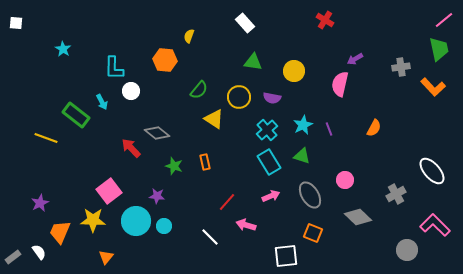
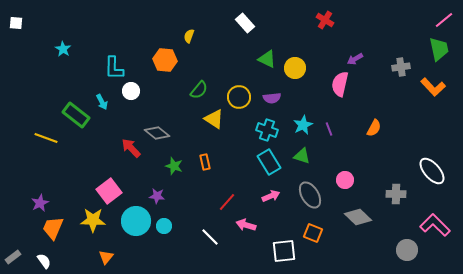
green triangle at (253, 62): moved 14 px right, 3 px up; rotated 18 degrees clockwise
yellow circle at (294, 71): moved 1 px right, 3 px up
purple semicircle at (272, 98): rotated 18 degrees counterclockwise
cyan cross at (267, 130): rotated 30 degrees counterclockwise
gray cross at (396, 194): rotated 30 degrees clockwise
orange trapezoid at (60, 232): moved 7 px left, 4 px up
white semicircle at (39, 252): moved 5 px right, 9 px down
white square at (286, 256): moved 2 px left, 5 px up
